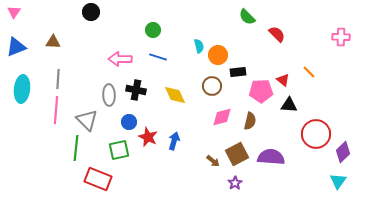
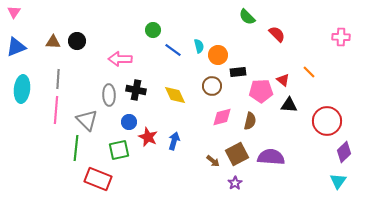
black circle: moved 14 px left, 29 px down
blue line: moved 15 px right, 7 px up; rotated 18 degrees clockwise
red circle: moved 11 px right, 13 px up
purple diamond: moved 1 px right
